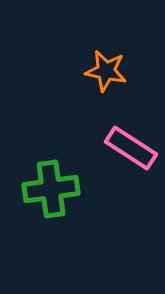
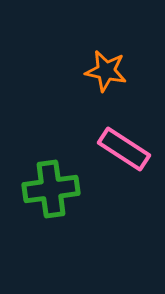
pink rectangle: moved 7 px left, 1 px down
